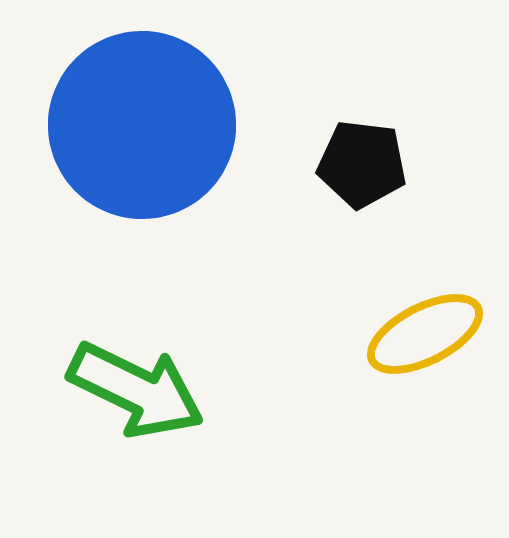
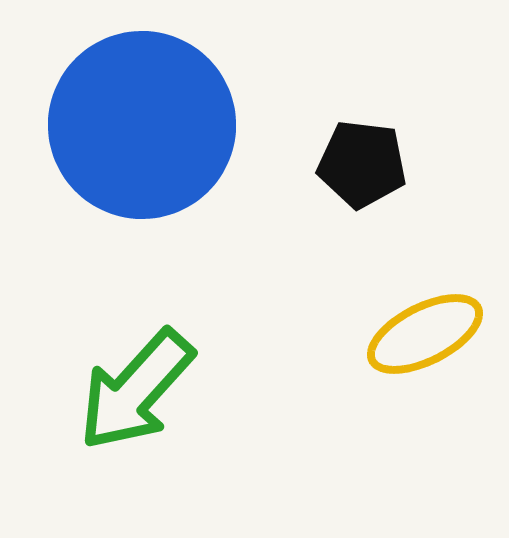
green arrow: rotated 106 degrees clockwise
